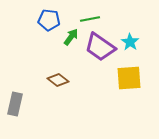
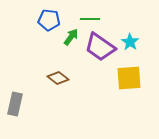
green line: rotated 12 degrees clockwise
brown diamond: moved 2 px up
